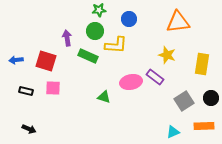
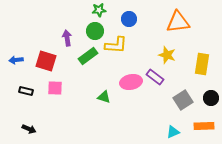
green rectangle: rotated 60 degrees counterclockwise
pink square: moved 2 px right
gray square: moved 1 px left, 1 px up
